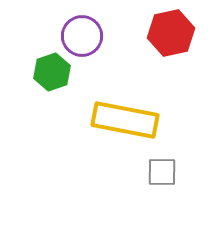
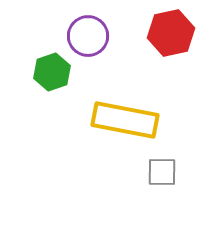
purple circle: moved 6 px right
